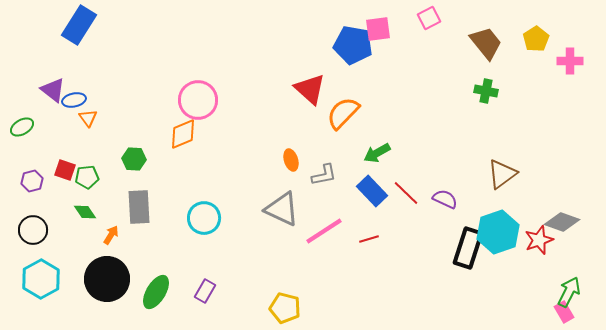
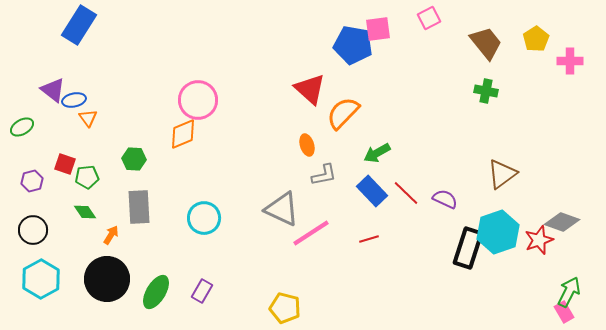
orange ellipse at (291, 160): moved 16 px right, 15 px up
red square at (65, 170): moved 6 px up
pink line at (324, 231): moved 13 px left, 2 px down
purple rectangle at (205, 291): moved 3 px left
